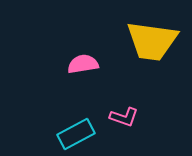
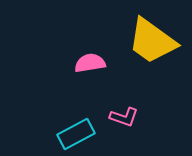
yellow trapezoid: rotated 28 degrees clockwise
pink semicircle: moved 7 px right, 1 px up
